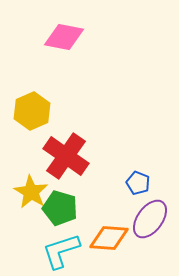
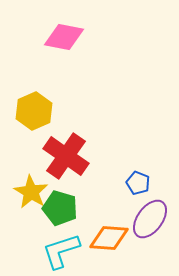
yellow hexagon: moved 2 px right
